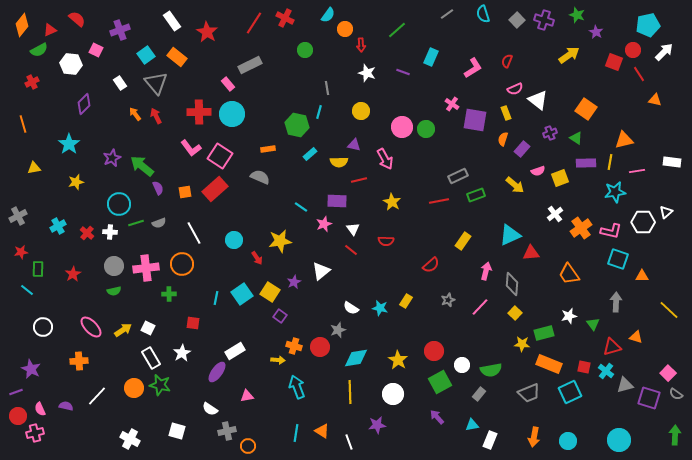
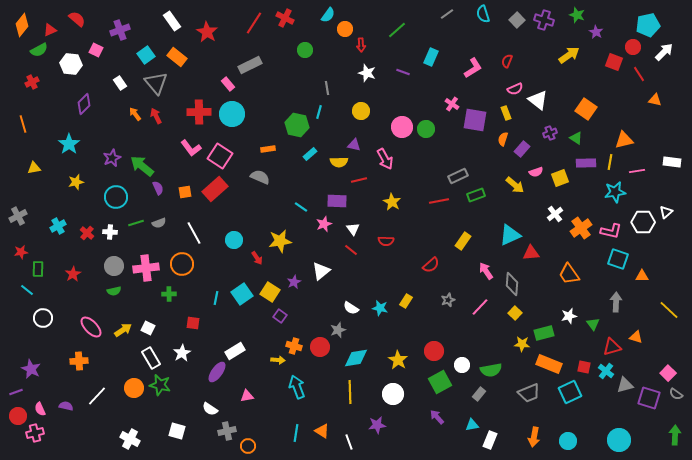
red circle at (633, 50): moved 3 px up
pink semicircle at (538, 171): moved 2 px left, 1 px down
cyan circle at (119, 204): moved 3 px left, 7 px up
pink arrow at (486, 271): rotated 48 degrees counterclockwise
white circle at (43, 327): moved 9 px up
